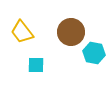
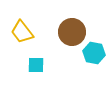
brown circle: moved 1 px right
